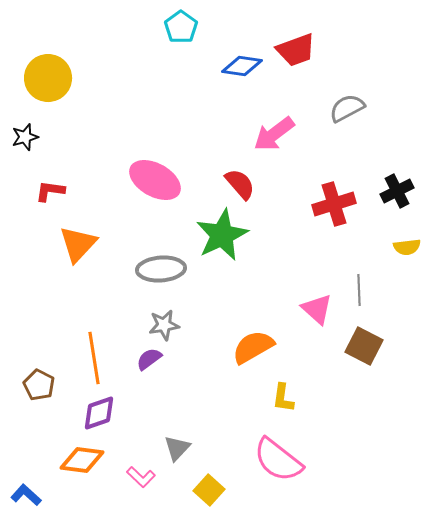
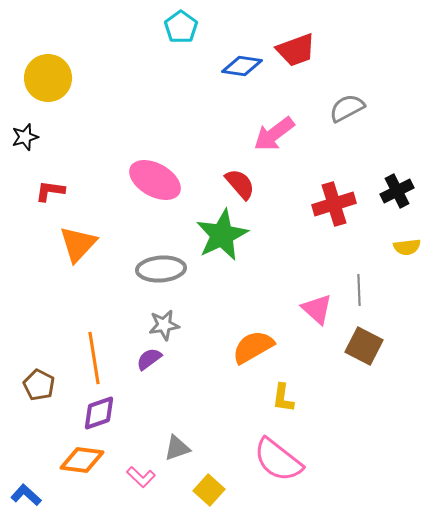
gray triangle: rotated 28 degrees clockwise
